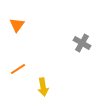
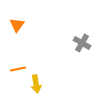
orange line: rotated 21 degrees clockwise
yellow arrow: moved 7 px left, 3 px up
